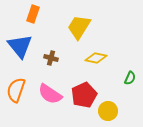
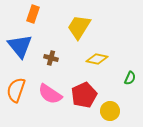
yellow diamond: moved 1 px right, 1 px down
yellow circle: moved 2 px right
